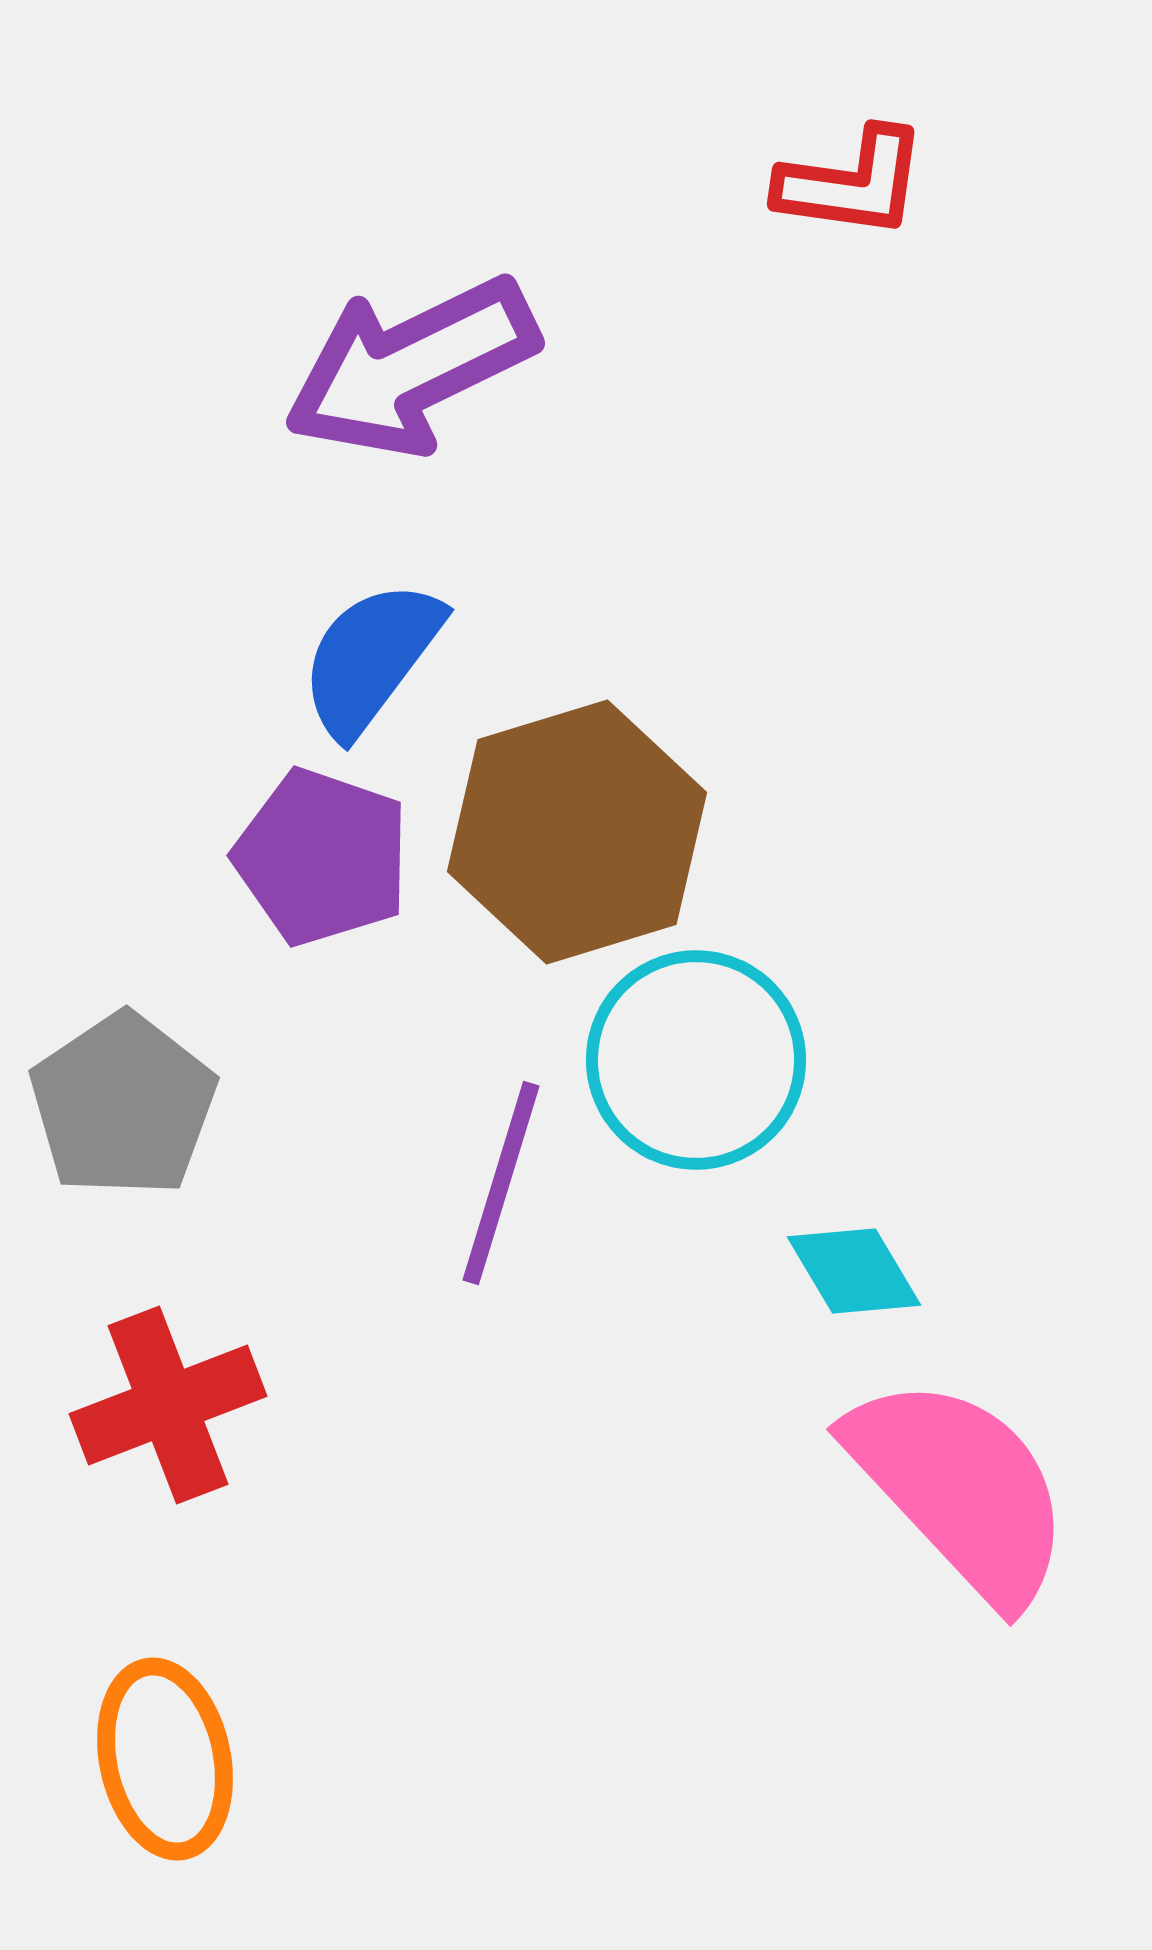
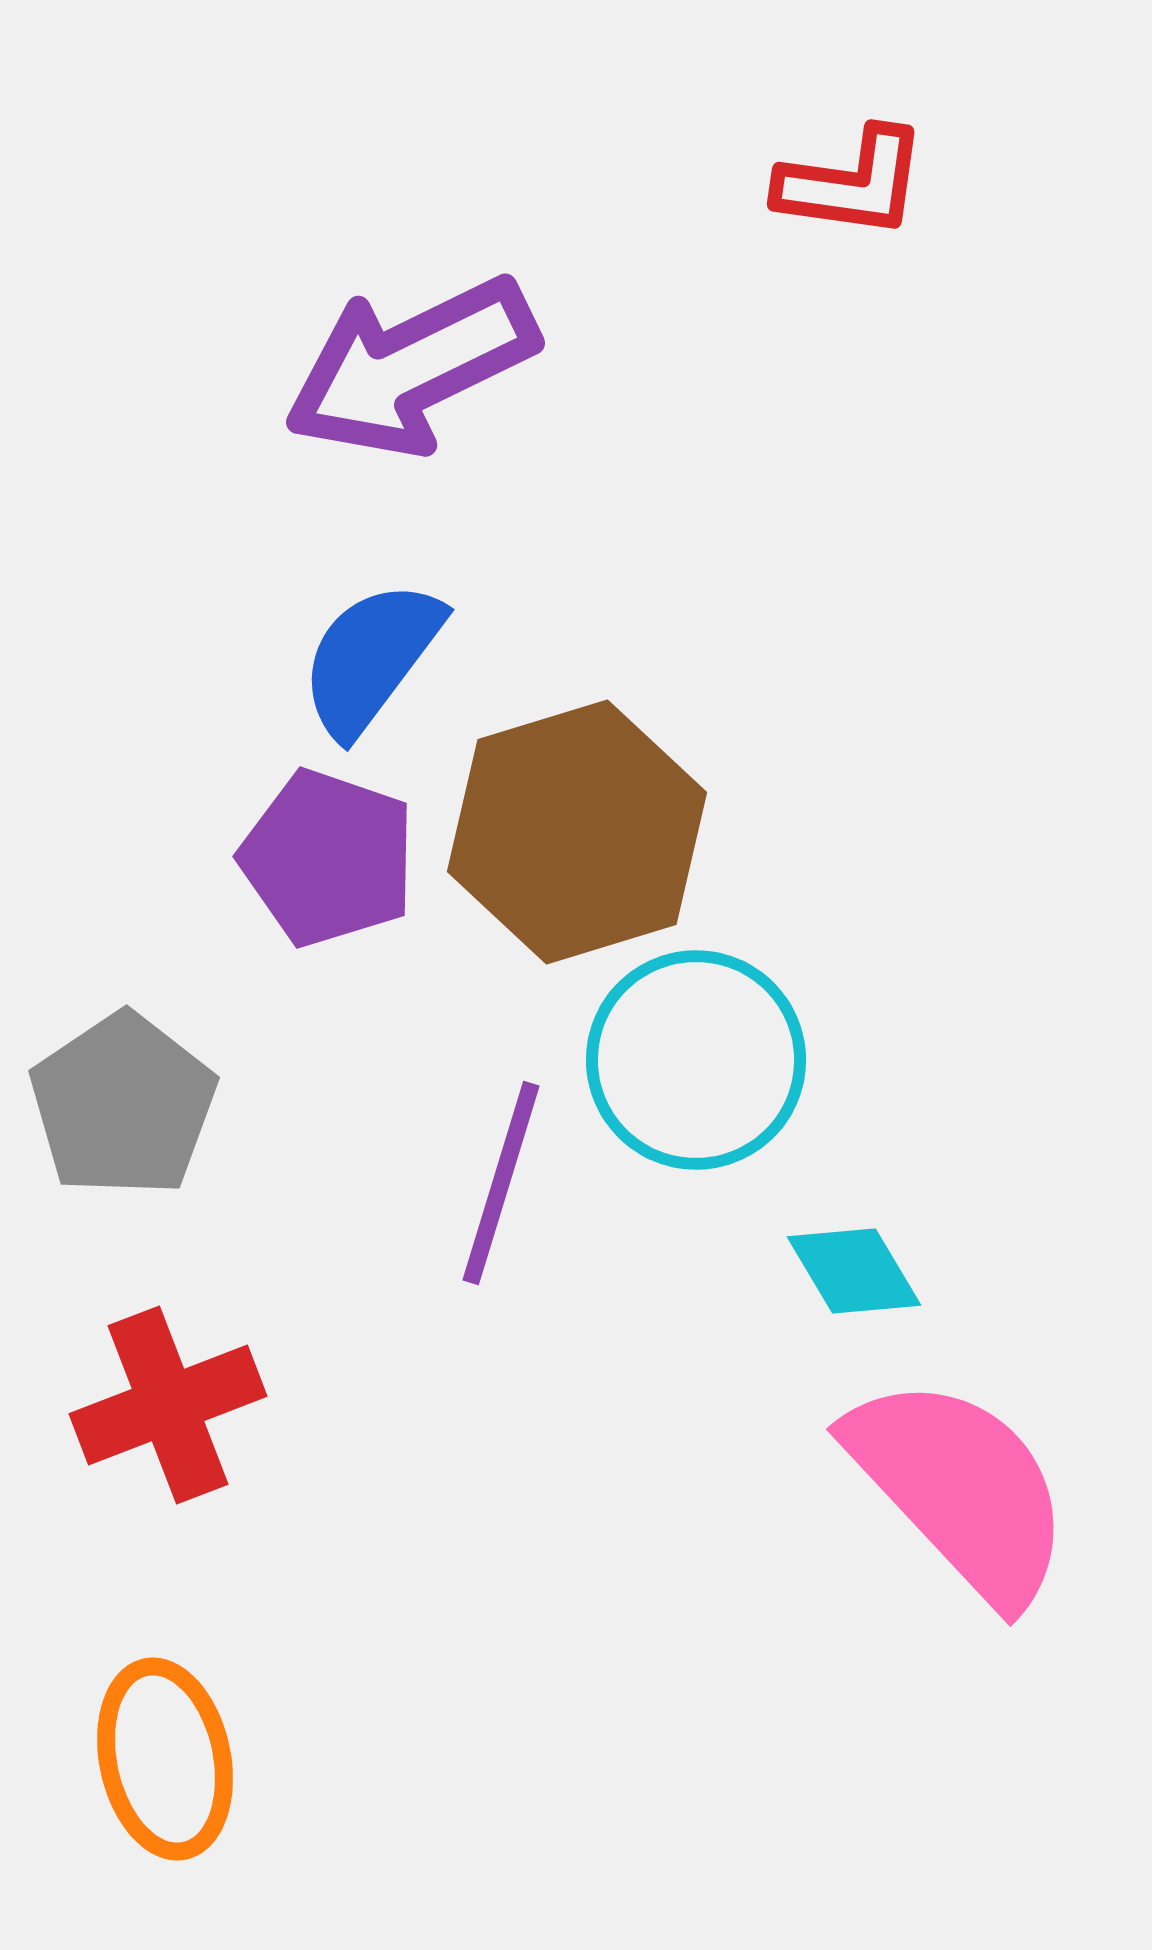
purple pentagon: moved 6 px right, 1 px down
